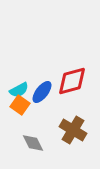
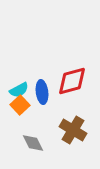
blue ellipse: rotated 45 degrees counterclockwise
orange square: rotated 12 degrees clockwise
